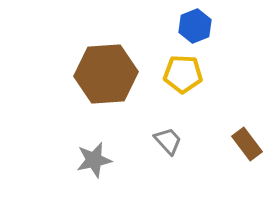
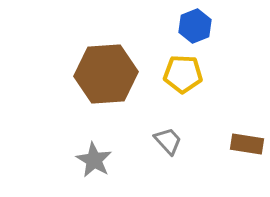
brown rectangle: rotated 44 degrees counterclockwise
gray star: rotated 30 degrees counterclockwise
